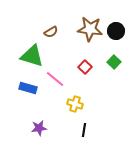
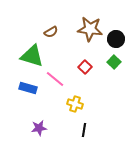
black circle: moved 8 px down
